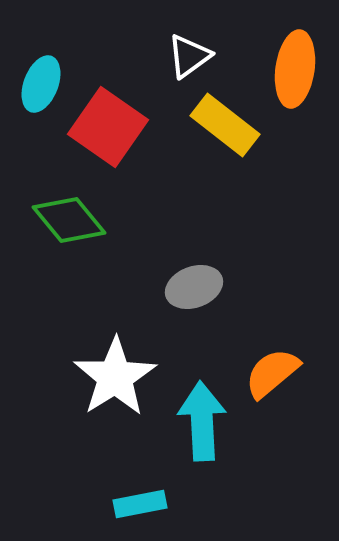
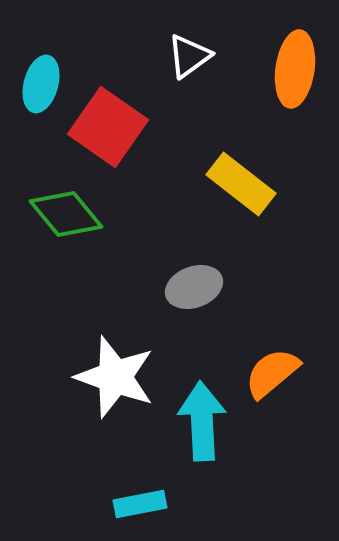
cyan ellipse: rotated 6 degrees counterclockwise
yellow rectangle: moved 16 px right, 59 px down
green diamond: moved 3 px left, 6 px up
white star: rotated 20 degrees counterclockwise
